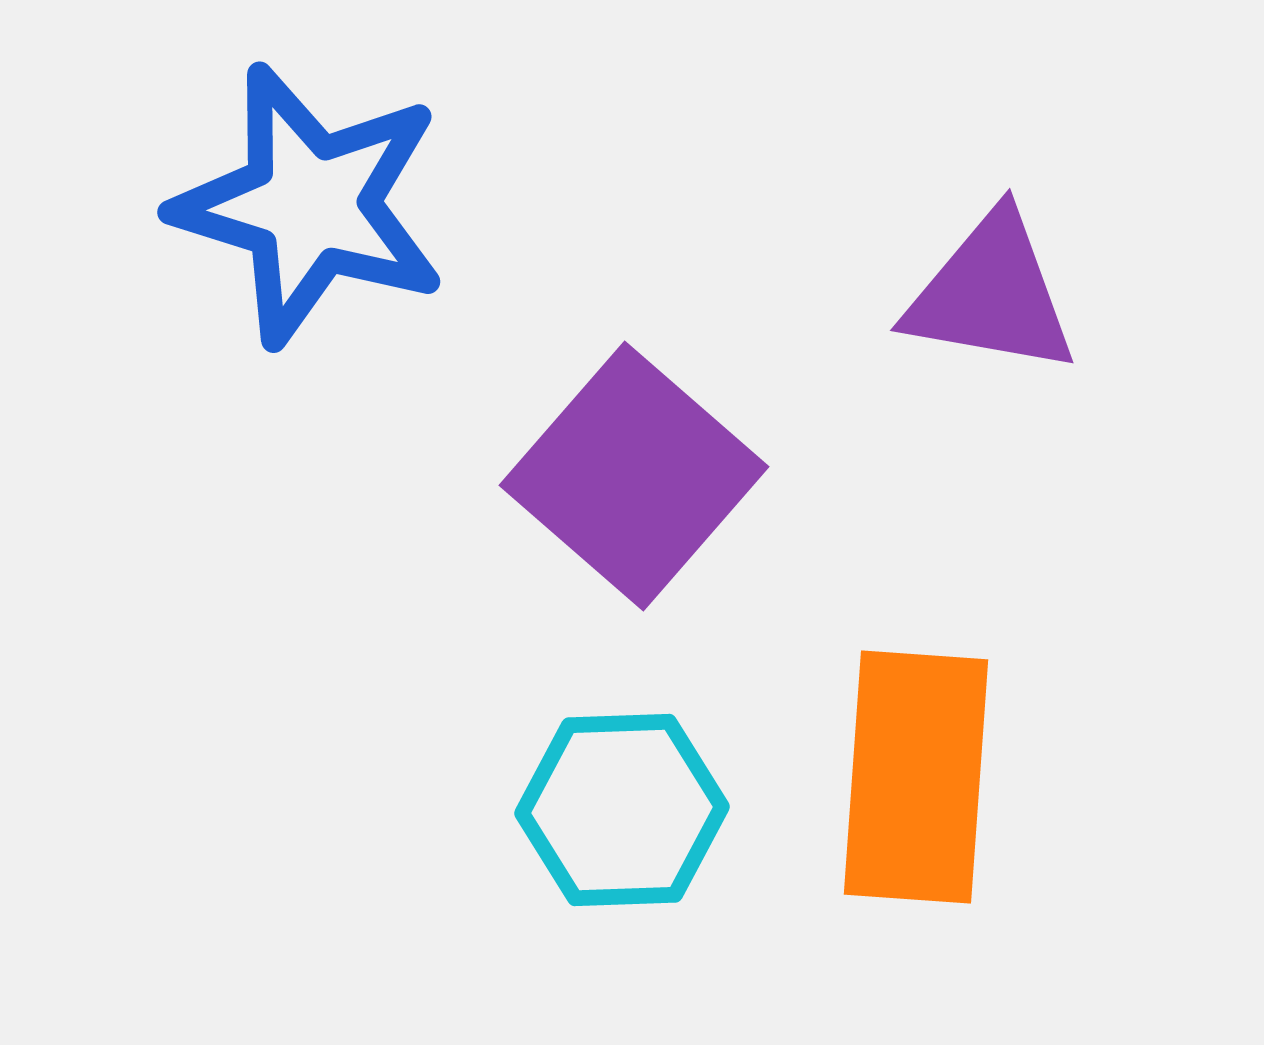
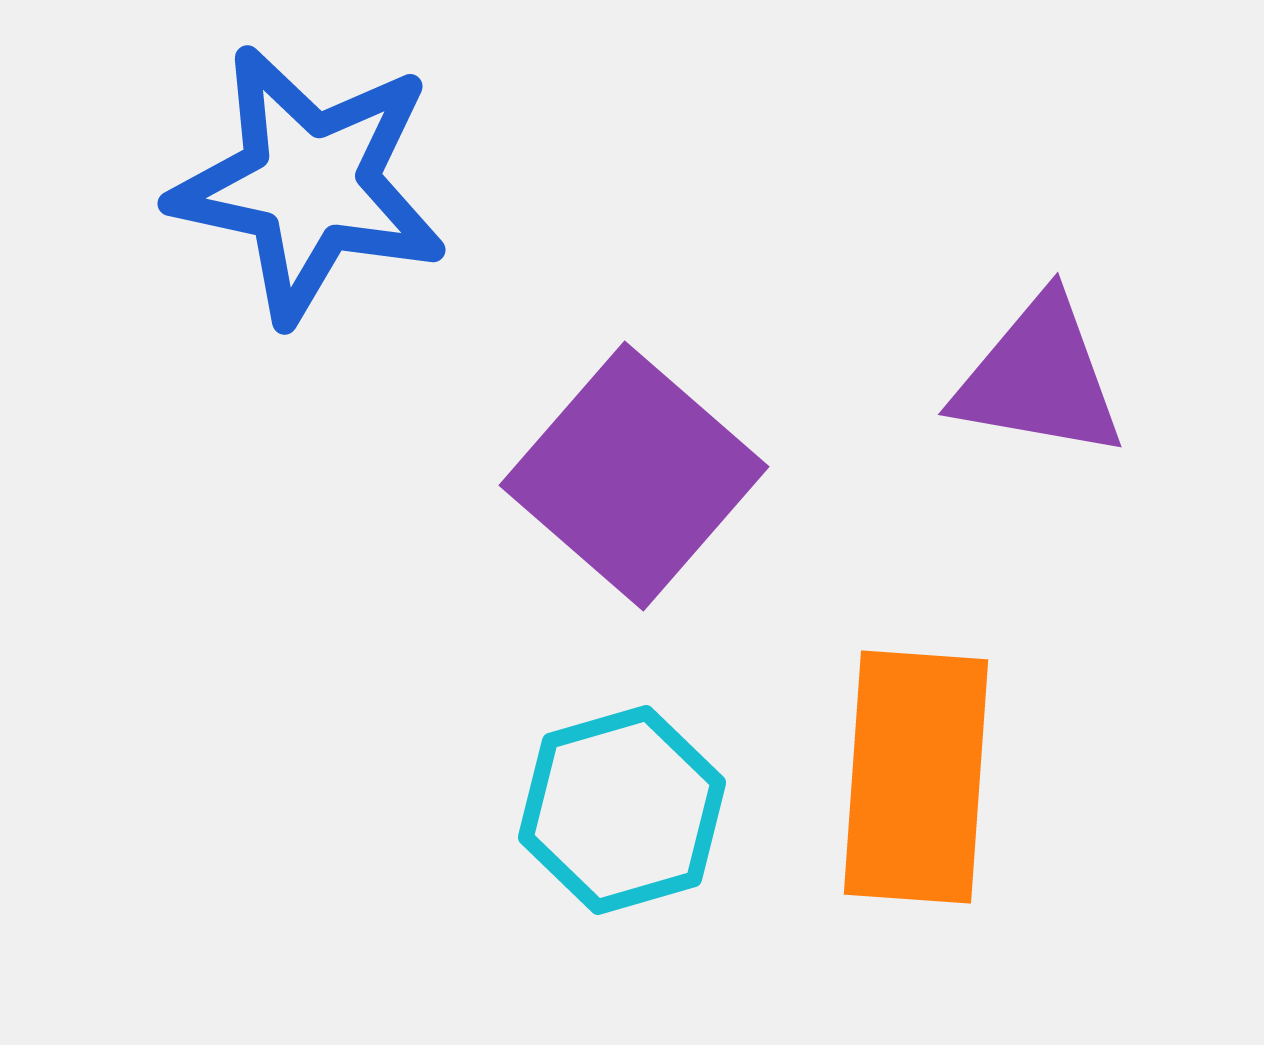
blue star: moved 1 px left, 21 px up; rotated 5 degrees counterclockwise
purple triangle: moved 48 px right, 84 px down
cyan hexagon: rotated 14 degrees counterclockwise
